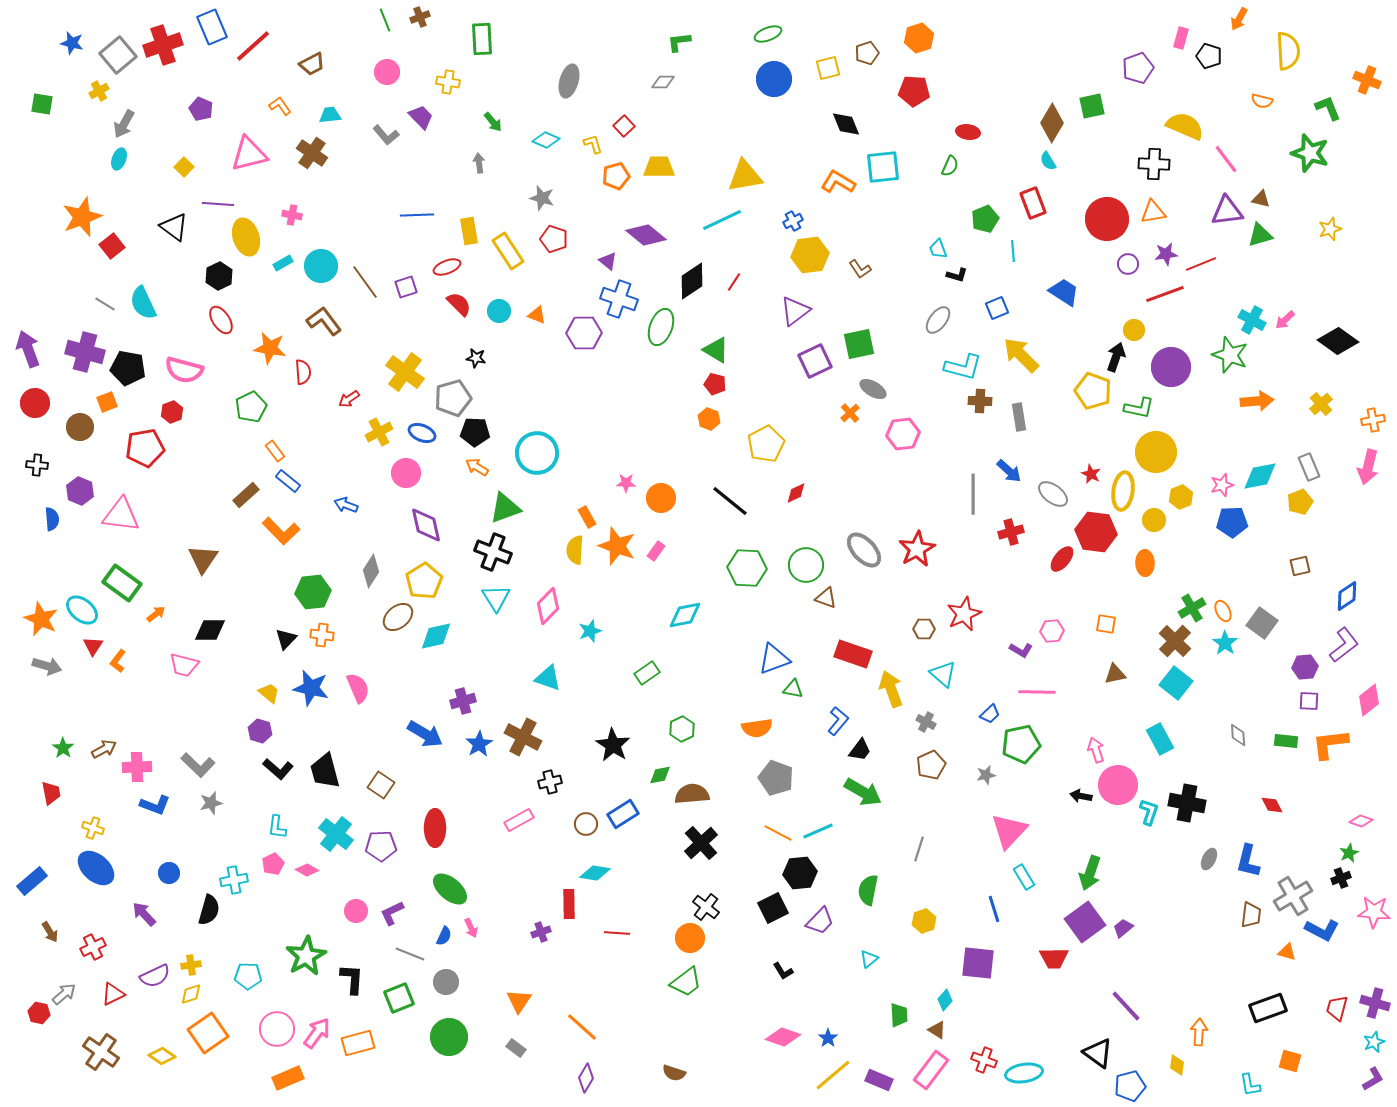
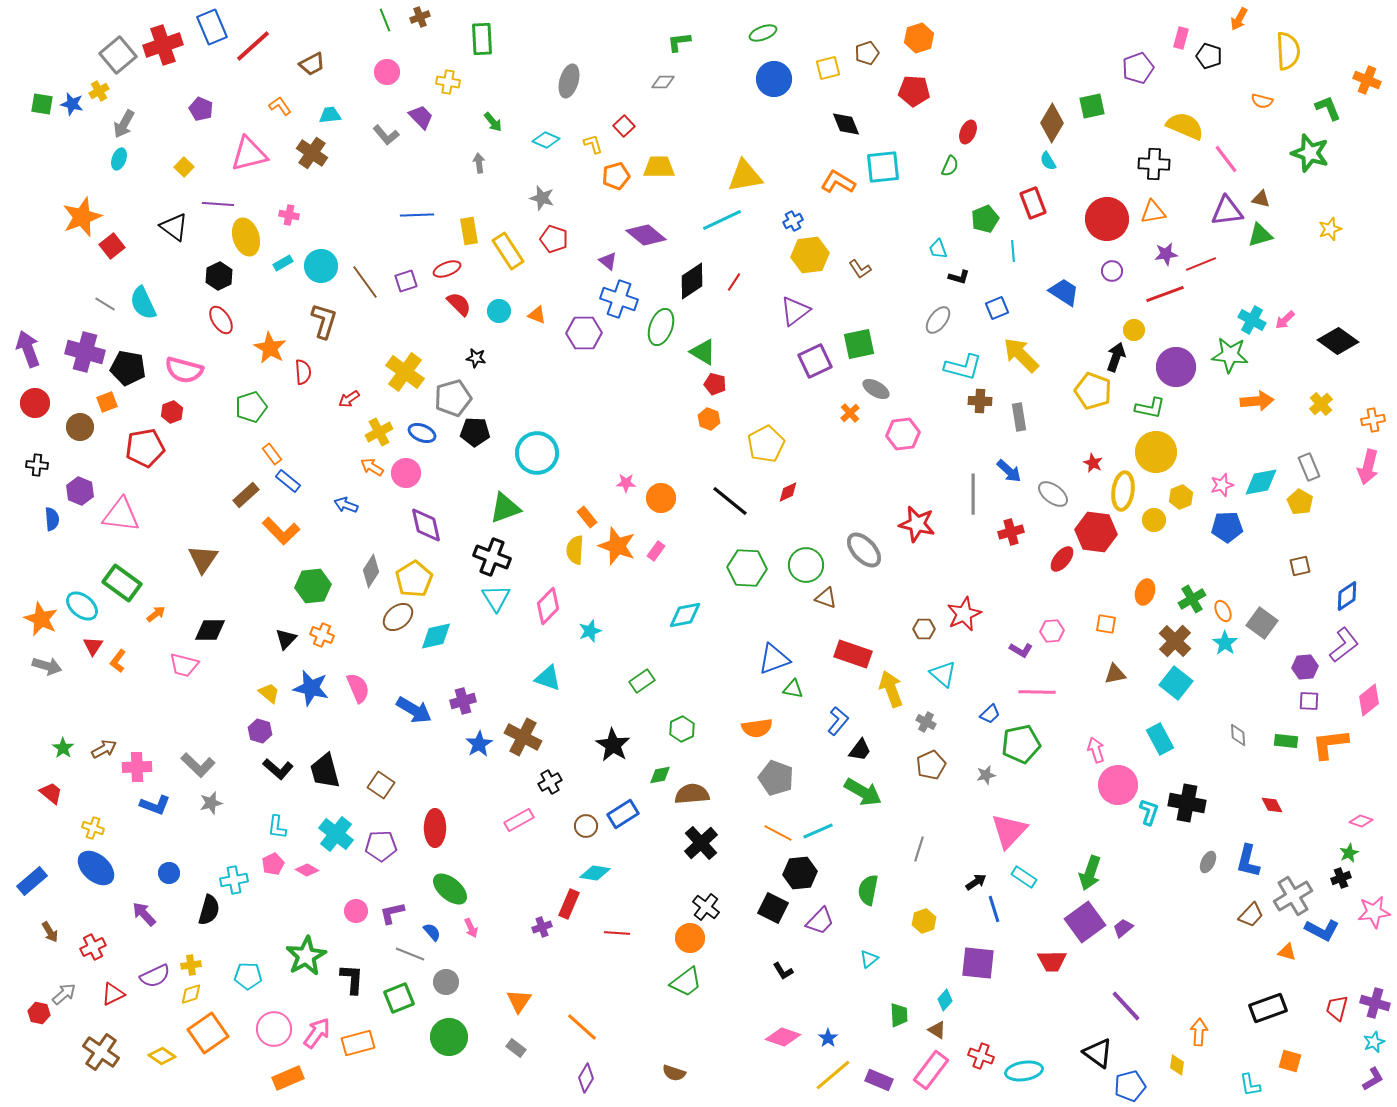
green ellipse at (768, 34): moved 5 px left, 1 px up
blue star at (72, 43): moved 61 px down
red ellipse at (968, 132): rotated 75 degrees counterclockwise
pink cross at (292, 215): moved 3 px left
purple circle at (1128, 264): moved 16 px left, 7 px down
red ellipse at (447, 267): moved 2 px down
black L-shape at (957, 275): moved 2 px right, 2 px down
purple square at (406, 287): moved 6 px up
brown L-shape at (324, 321): rotated 54 degrees clockwise
orange star at (270, 348): rotated 20 degrees clockwise
green triangle at (716, 350): moved 13 px left, 2 px down
green star at (1230, 355): rotated 15 degrees counterclockwise
purple circle at (1171, 367): moved 5 px right
gray ellipse at (873, 389): moved 3 px right
green pentagon at (251, 407): rotated 8 degrees clockwise
green L-shape at (1139, 408): moved 11 px right
orange rectangle at (275, 451): moved 3 px left, 3 px down
orange arrow at (477, 467): moved 105 px left
red star at (1091, 474): moved 2 px right, 11 px up
cyan diamond at (1260, 476): moved 1 px right, 6 px down
red diamond at (796, 493): moved 8 px left, 1 px up
yellow pentagon at (1300, 502): rotated 20 degrees counterclockwise
orange rectangle at (587, 517): rotated 10 degrees counterclockwise
blue pentagon at (1232, 522): moved 5 px left, 5 px down
red star at (917, 549): moved 25 px up; rotated 30 degrees counterclockwise
black cross at (493, 552): moved 1 px left, 5 px down
orange ellipse at (1145, 563): moved 29 px down; rotated 20 degrees clockwise
yellow pentagon at (424, 581): moved 10 px left, 2 px up
green hexagon at (313, 592): moved 6 px up
green cross at (1192, 608): moved 9 px up
cyan ellipse at (82, 610): moved 4 px up
orange cross at (322, 635): rotated 15 degrees clockwise
green rectangle at (647, 673): moved 5 px left, 8 px down
blue arrow at (425, 734): moved 11 px left, 24 px up
black cross at (550, 782): rotated 15 degrees counterclockwise
red trapezoid at (51, 793): rotated 40 degrees counterclockwise
black arrow at (1081, 796): moved 105 px left, 86 px down; rotated 135 degrees clockwise
brown circle at (586, 824): moved 2 px down
gray ellipse at (1209, 859): moved 1 px left, 3 px down
cyan rectangle at (1024, 877): rotated 25 degrees counterclockwise
red rectangle at (569, 904): rotated 24 degrees clockwise
black square at (773, 908): rotated 36 degrees counterclockwise
pink star at (1374, 912): rotated 12 degrees counterclockwise
purple L-shape at (392, 913): rotated 12 degrees clockwise
brown trapezoid at (1251, 915): rotated 36 degrees clockwise
purple cross at (541, 932): moved 1 px right, 5 px up
blue semicircle at (444, 936): moved 12 px left, 4 px up; rotated 66 degrees counterclockwise
red trapezoid at (1054, 958): moved 2 px left, 3 px down
pink circle at (277, 1029): moved 3 px left
red cross at (984, 1060): moved 3 px left, 4 px up
cyan ellipse at (1024, 1073): moved 2 px up
